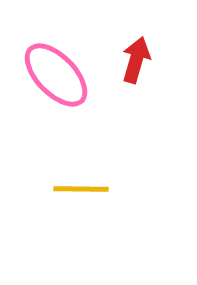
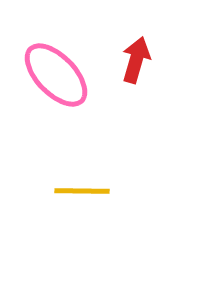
yellow line: moved 1 px right, 2 px down
